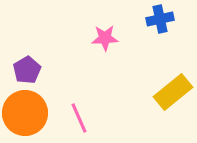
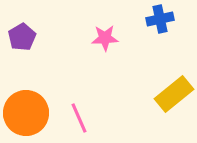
purple pentagon: moved 5 px left, 33 px up
yellow rectangle: moved 1 px right, 2 px down
orange circle: moved 1 px right
